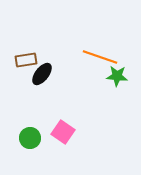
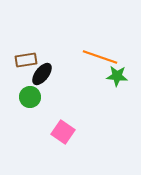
green circle: moved 41 px up
